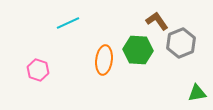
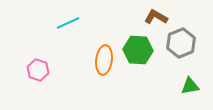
brown L-shape: moved 1 px left, 4 px up; rotated 25 degrees counterclockwise
green triangle: moved 7 px left, 7 px up
